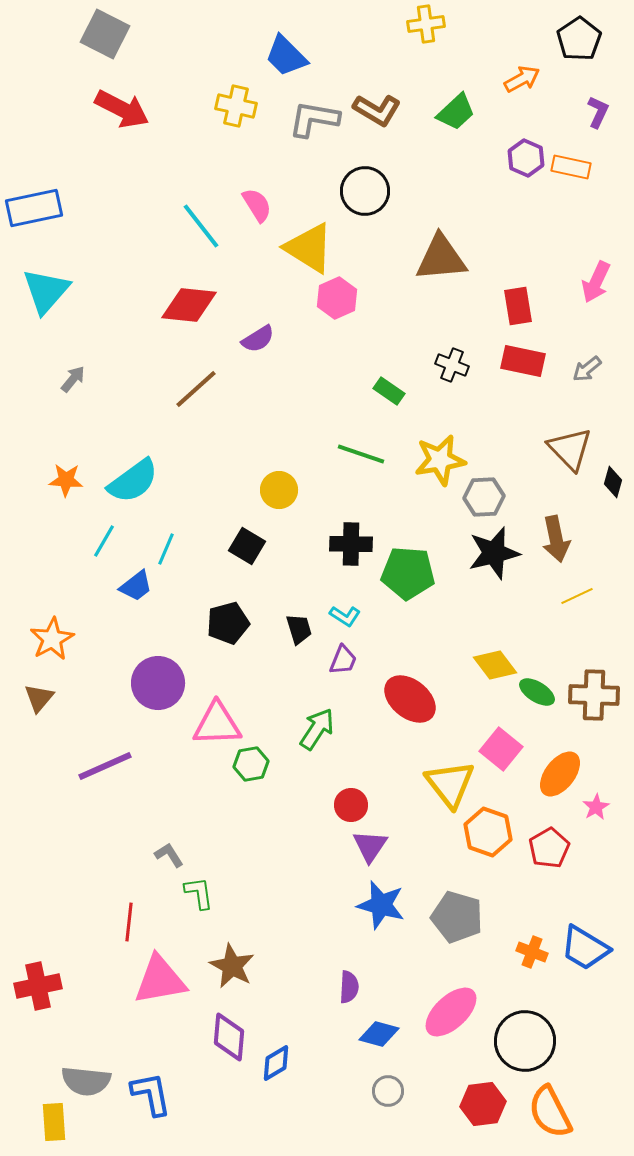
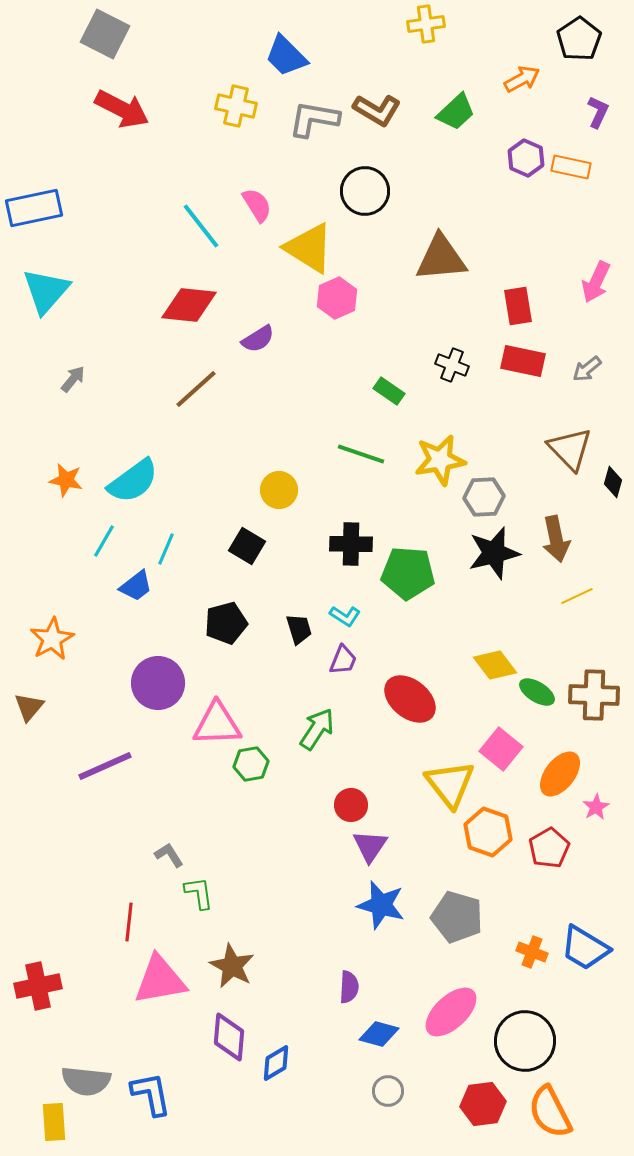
orange star at (66, 480): rotated 8 degrees clockwise
black pentagon at (228, 623): moved 2 px left
brown triangle at (39, 698): moved 10 px left, 9 px down
